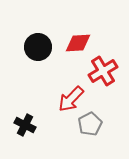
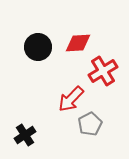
black cross: moved 10 px down; rotated 30 degrees clockwise
